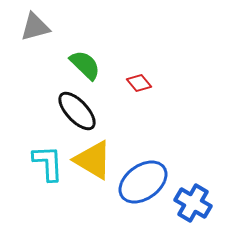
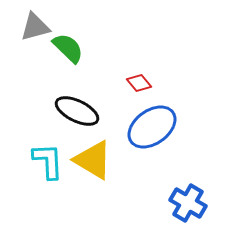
green semicircle: moved 17 px left, 17 px up
black ellipse: rotated 21 degrees counterclockwise
cyan L-shape: moved 2 px up
blue ellipse: moved 9 px right, 55 px up
blue cross: moved 5 px left
